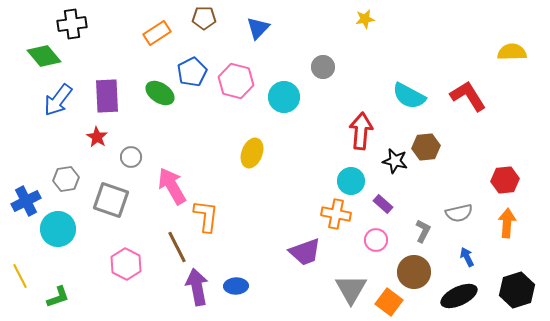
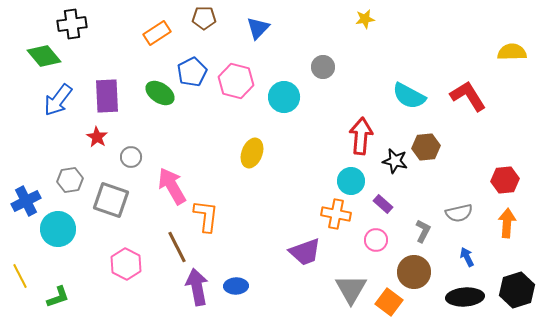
red arrow at (361, 131): moved 5 px down
gray hexagon at (66, 179): moved 4 px right, 1 px down
black ellipse at (459, 296): moved 6 px right, 1 px down; rotated 21 degrees clockwise
